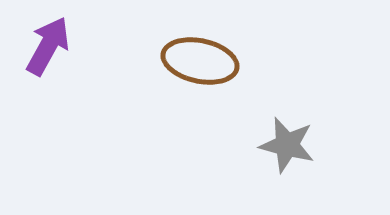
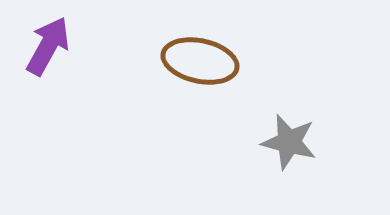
gray star: moved 2 px right, 3 px up
